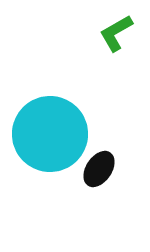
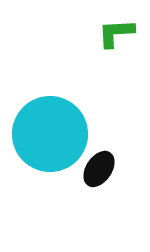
green L-shape: rotated 27 degrees clockwise
